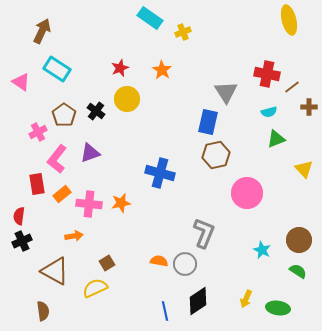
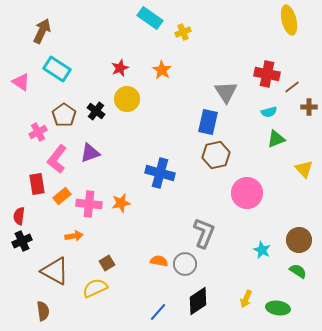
orange rectangle at (62, 194): moved 2 px down
blue line at (165, 311): moved 7 px left, 1 px down; rotated 54 degrees clockwise
